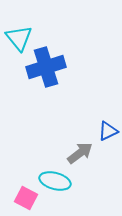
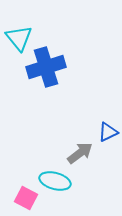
blue triangle: moved 1 px down
